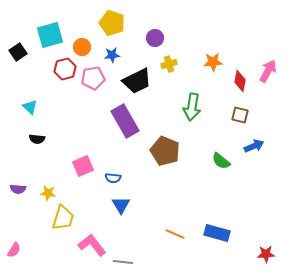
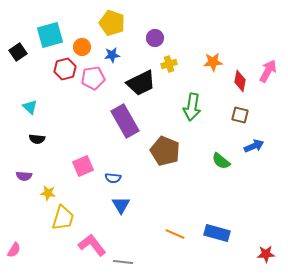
black trapezoid: moved 4 px right, 2 px down
purple semicircle: moved 6 px right, 13 px up
